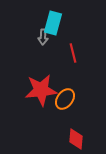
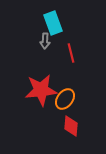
cyan rectangle: rotated 35 degrees counterclockwise
gray arrow: moved 2 px right, 4 px down
red line: moved 2 px left
red diamond: moved 5 px left, 13 px up
